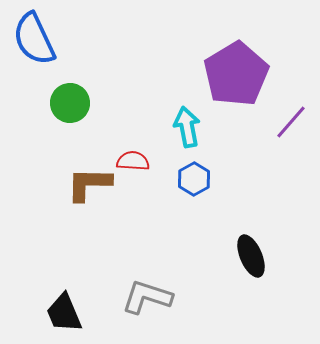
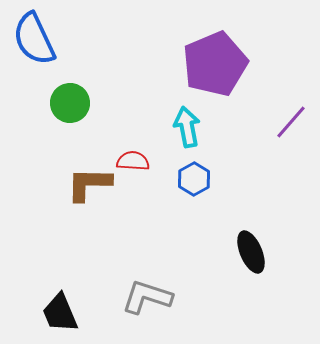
purple pentagon: moved 21 px left, 10 px up; rotated 8 degrees clockwise
black ellipse: moved 4 px up
black trapezoid: moved 4 px left
